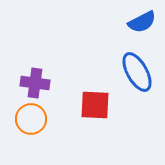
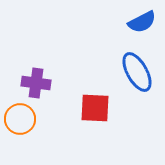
purple cross: moved 1 px right
red square: moved 3 px down
orange circle: moved 11 px left
